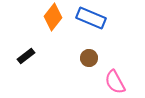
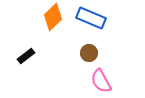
orange diamond: rotated 8 degrees clockwise
brown circle: moved 5 px up
pink semicircle: moved 14 px left, 1 px up
